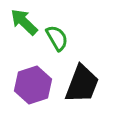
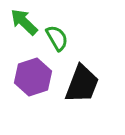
purple hexagon: moved 8 px up
